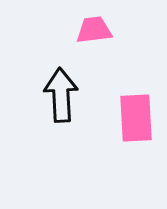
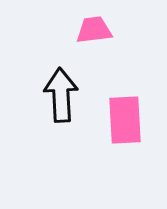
pink rectangle: moved 11 px left, 2 px down
